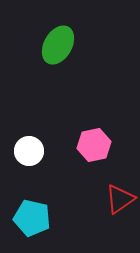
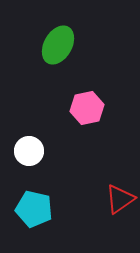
pink hexagon: moved 7 px left, 37 px up
cyan pentagon: moved 2 px right, 9 px up
